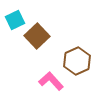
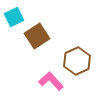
cyan square: moved 1 px left, 3 px up
brown square: rotated 10 degrees clockwise
